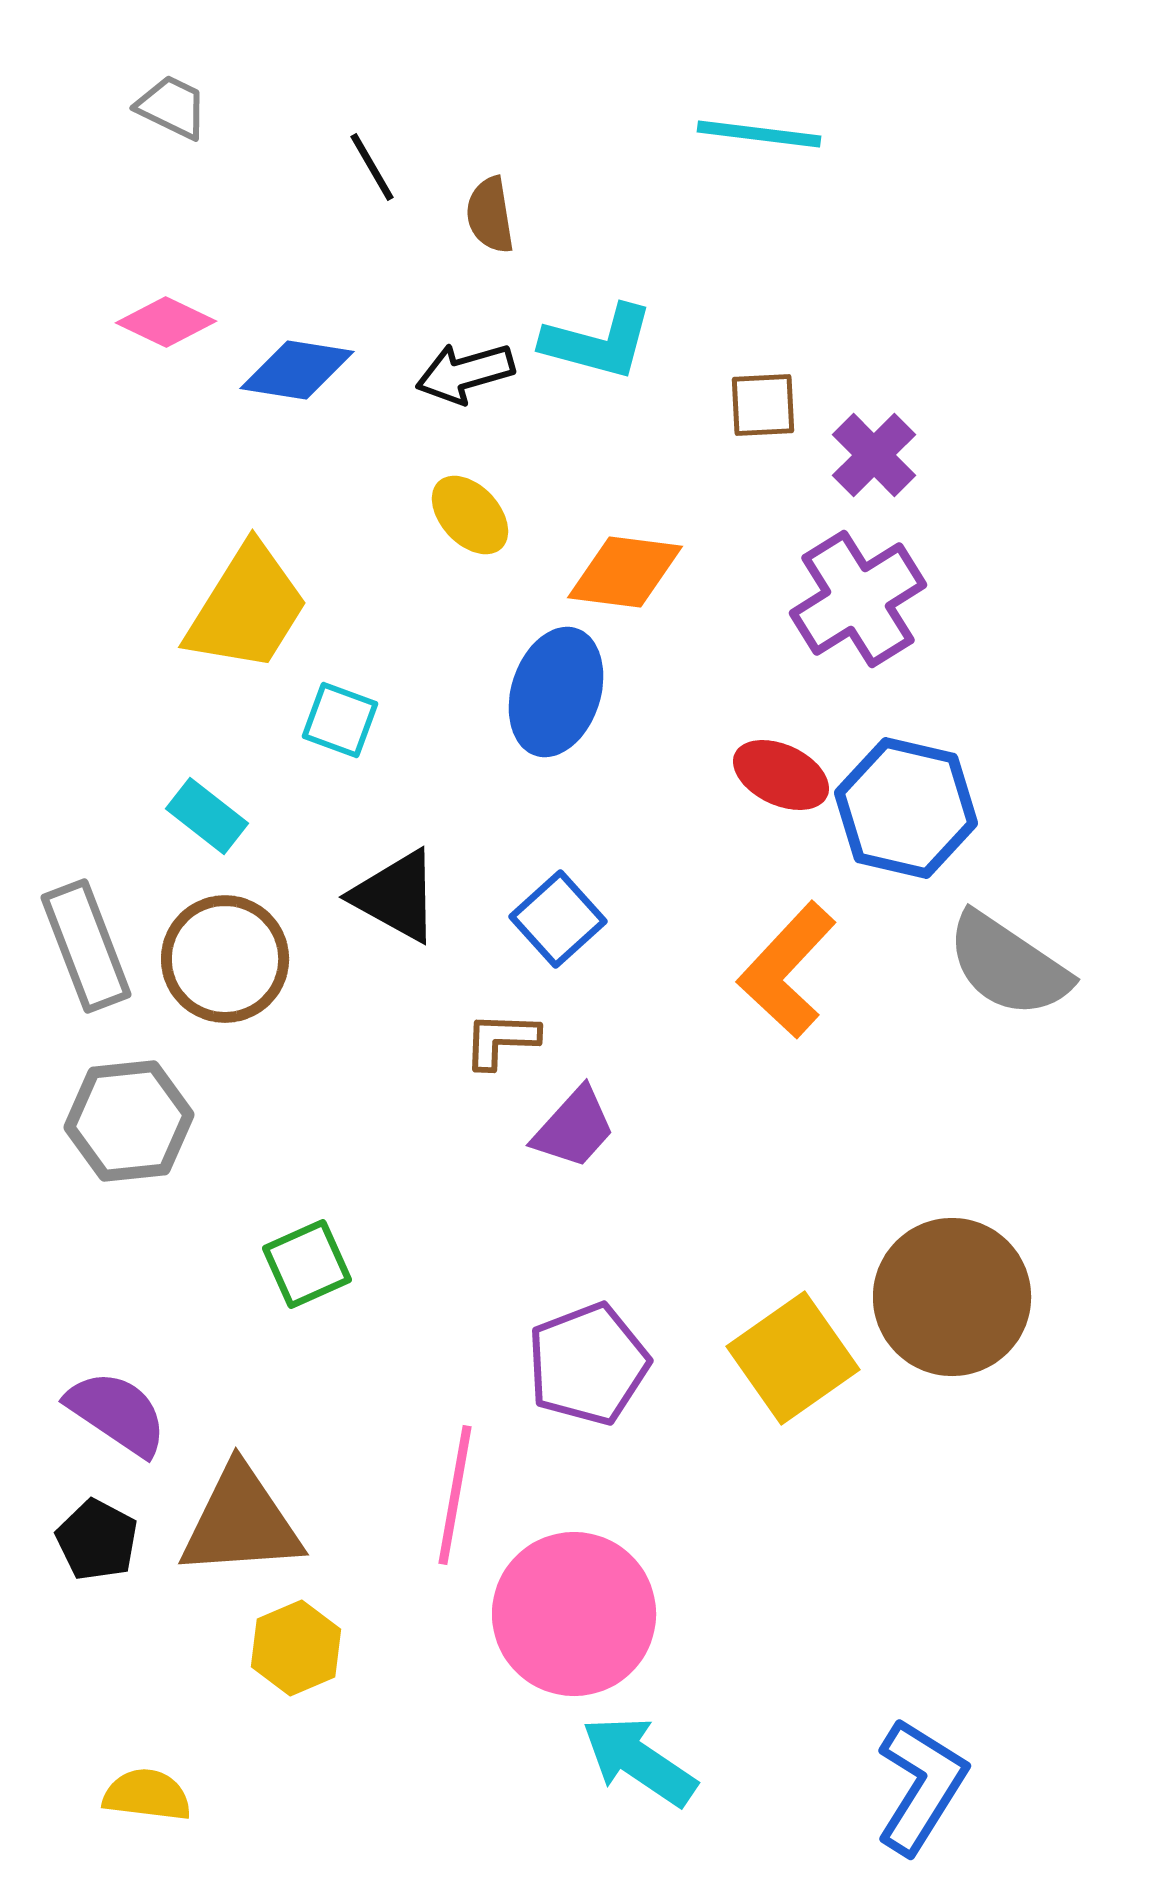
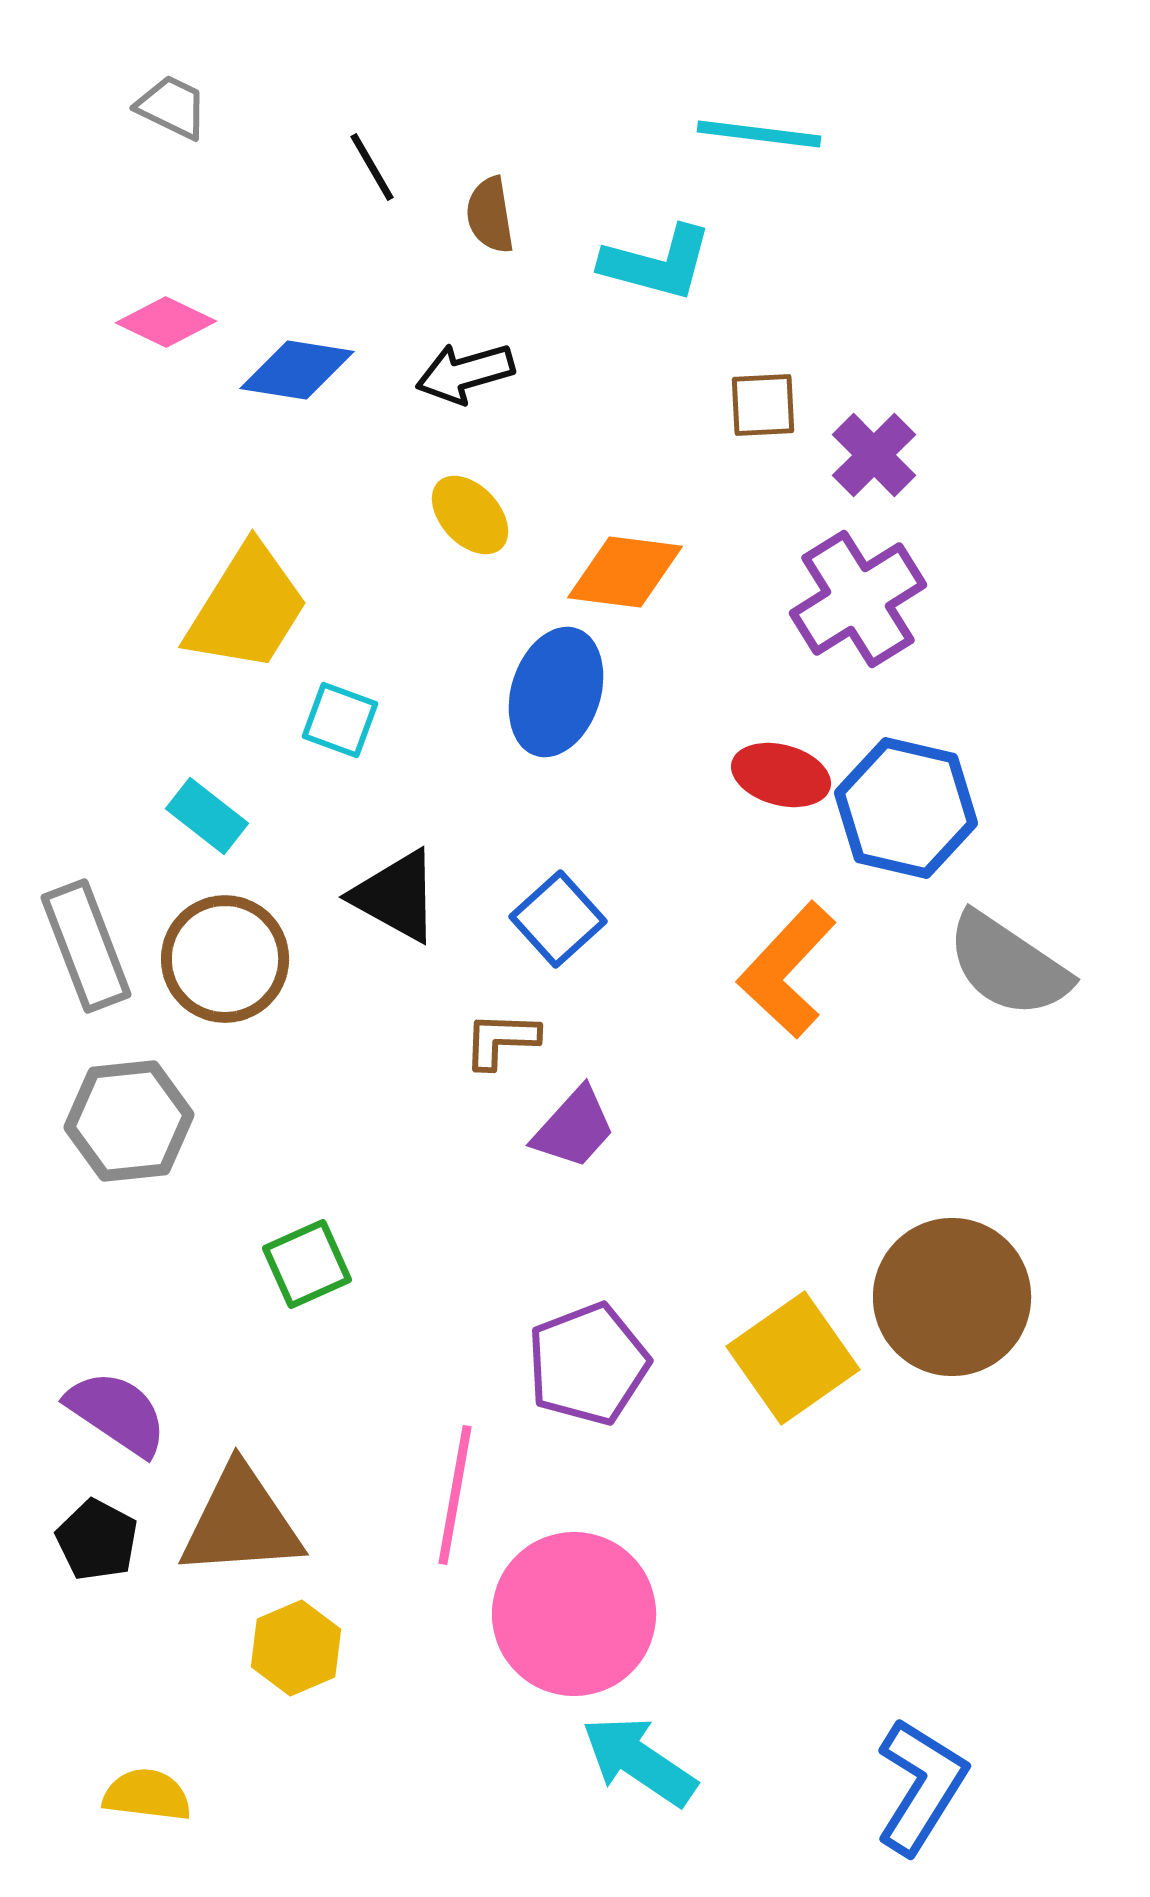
cyan L-shape at (598, 342): moved 59 px right, 79 px up
red ellipse at (781, 775): rotated 10 degrees counterclockwise
